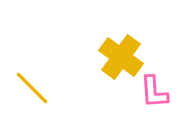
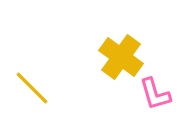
pink L-shape: moved 1 px right, 2 px down; rotated 12 degrees counterclockwise
